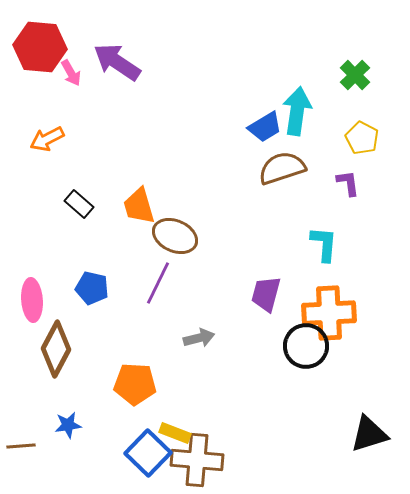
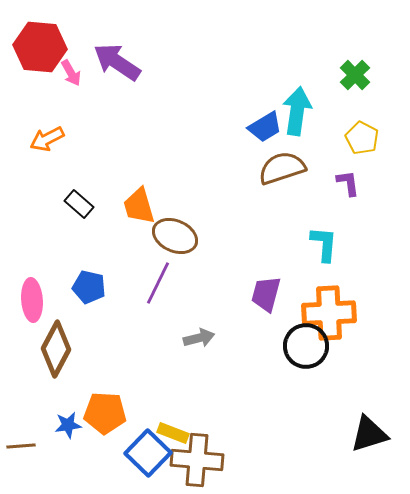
blue pentagon: moved 3 px left, 1 px up
orange pentagon: moved 30 px left, 29 px down
yellow rectangle: moved 2 px left
